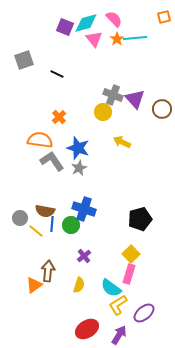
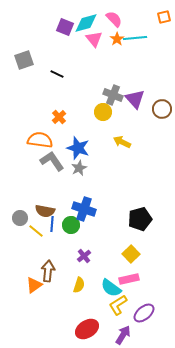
pink rectangle: moved 5 px down; rotated 60 degrees clockwise
purple arrow: moved 4 px right
